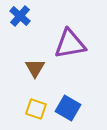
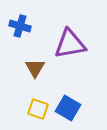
blue cross: moved 10 px down; rotated 25 degrees counterclockwise
yellow square: moved 2 px right
